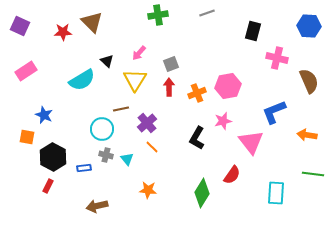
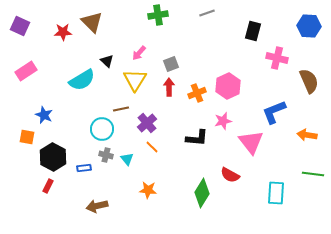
pink hexagon: rotated 15 degrees counterclockwise
black L-shape: rotated 115 degrees counterclockwise
red semicircle: moved 2 px left; rotated 84 degrees clockwise
